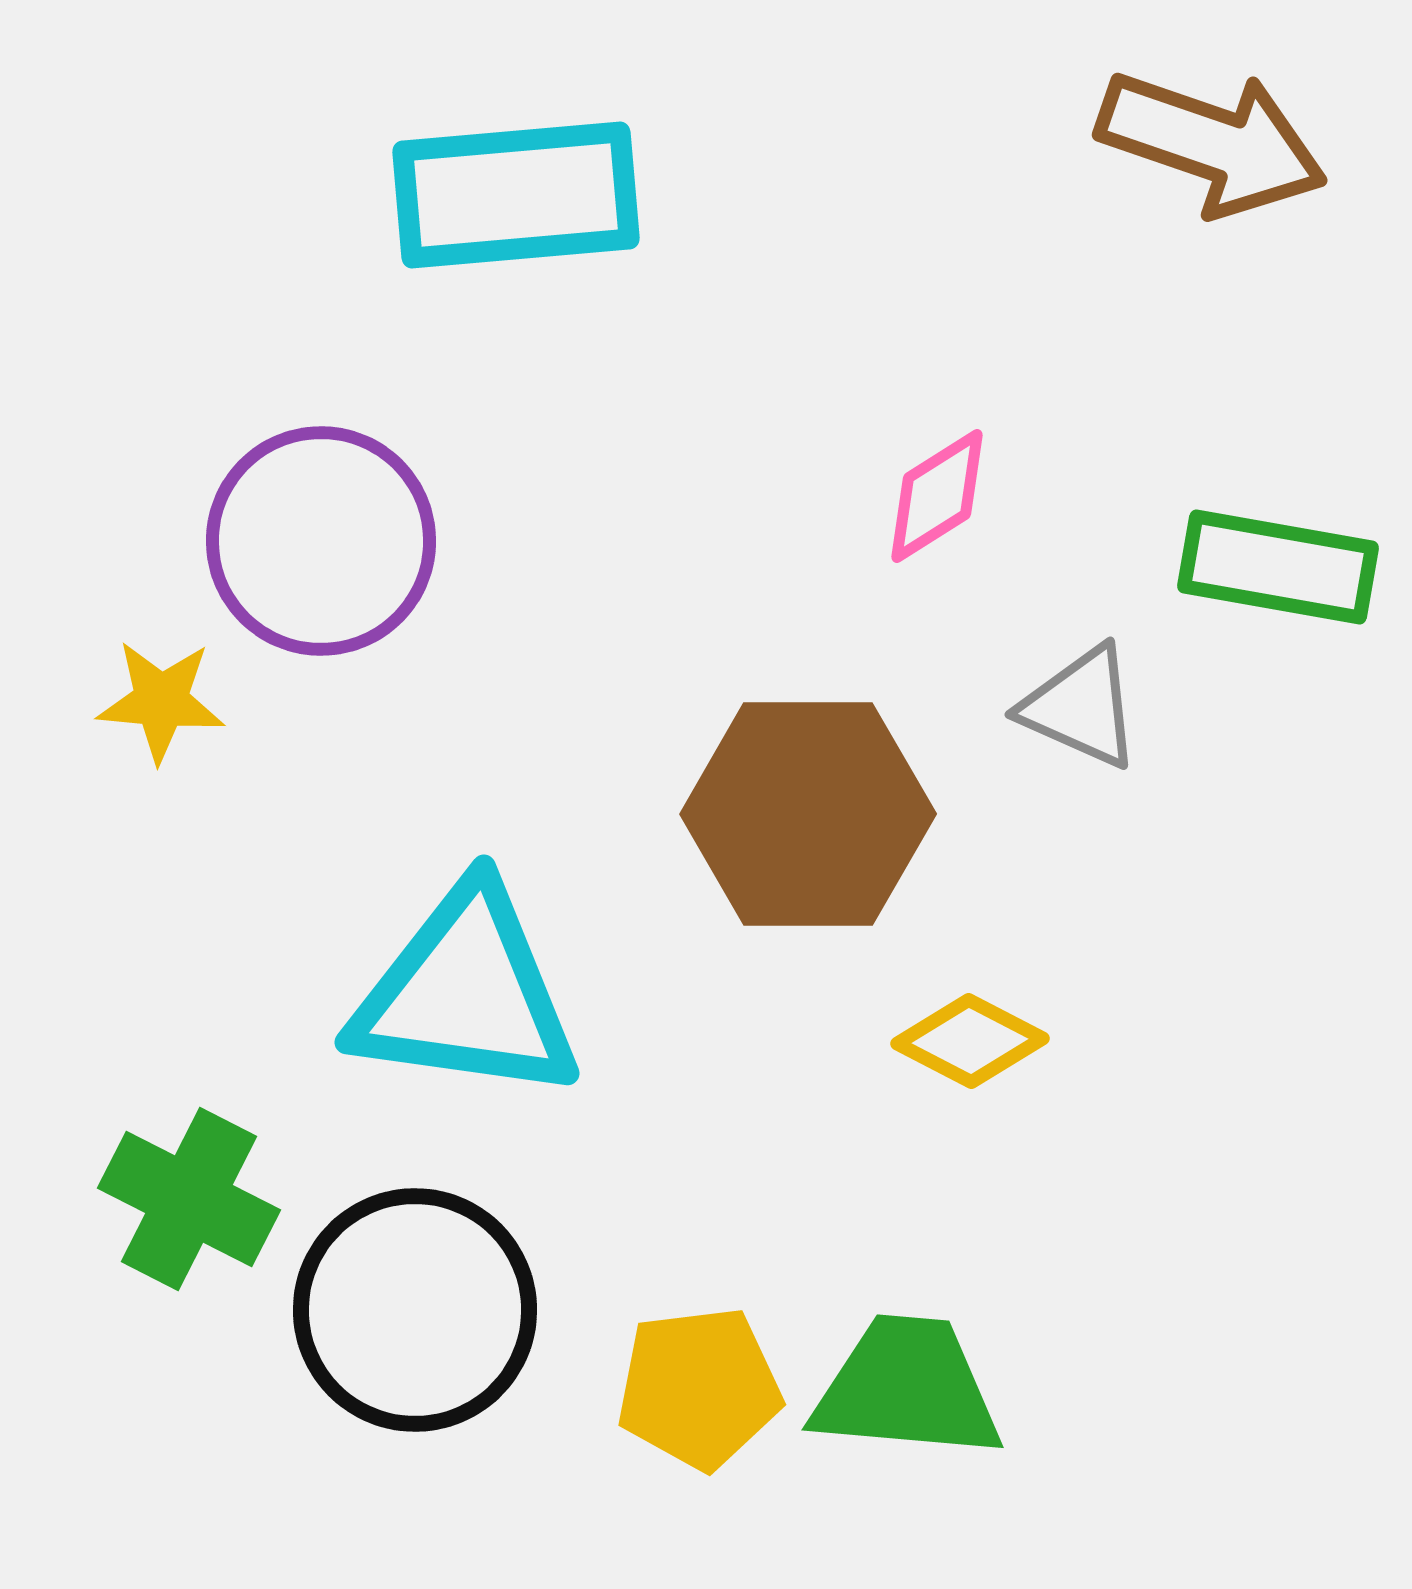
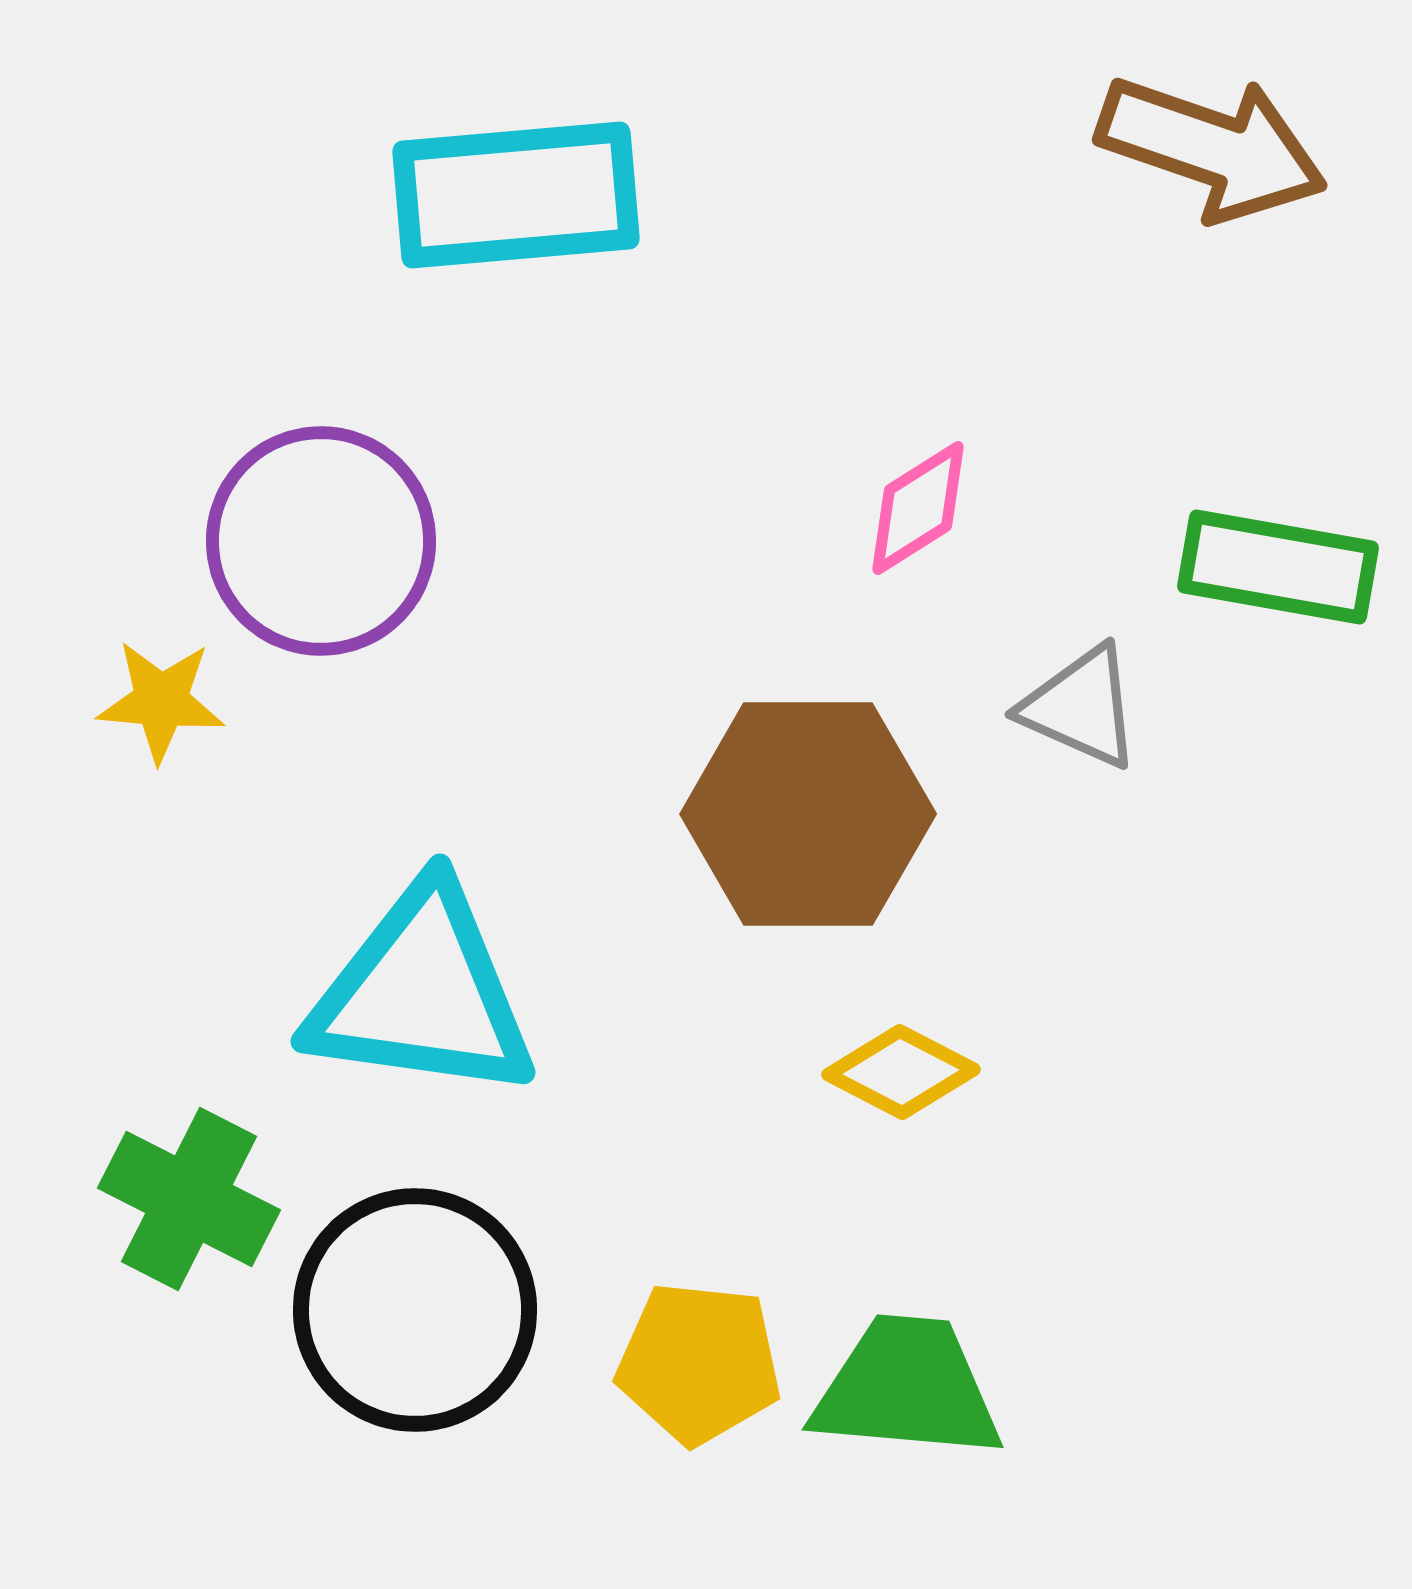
brown arrow: moved 5 px down
pink diamond: moved 19 px left, 12 px down
cyan triangle: moved 44 px left, 1 px up
yellow diamond: moved 69 px left, 31 px down
yellow pentagon: moved 25 px up; rotated 13 degrees clockwise
